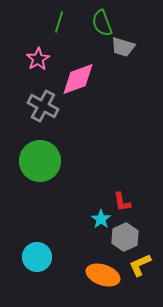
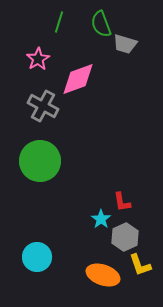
green semicircle: moved 1 px left, 1 px down
gray trapezoid: moved 2 px right, 3 px up
yellow L-shape: rotated 85 degrees counterclockwise
